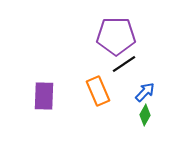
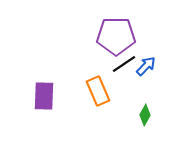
blue arrow: moved 1 px right, 26 px up
